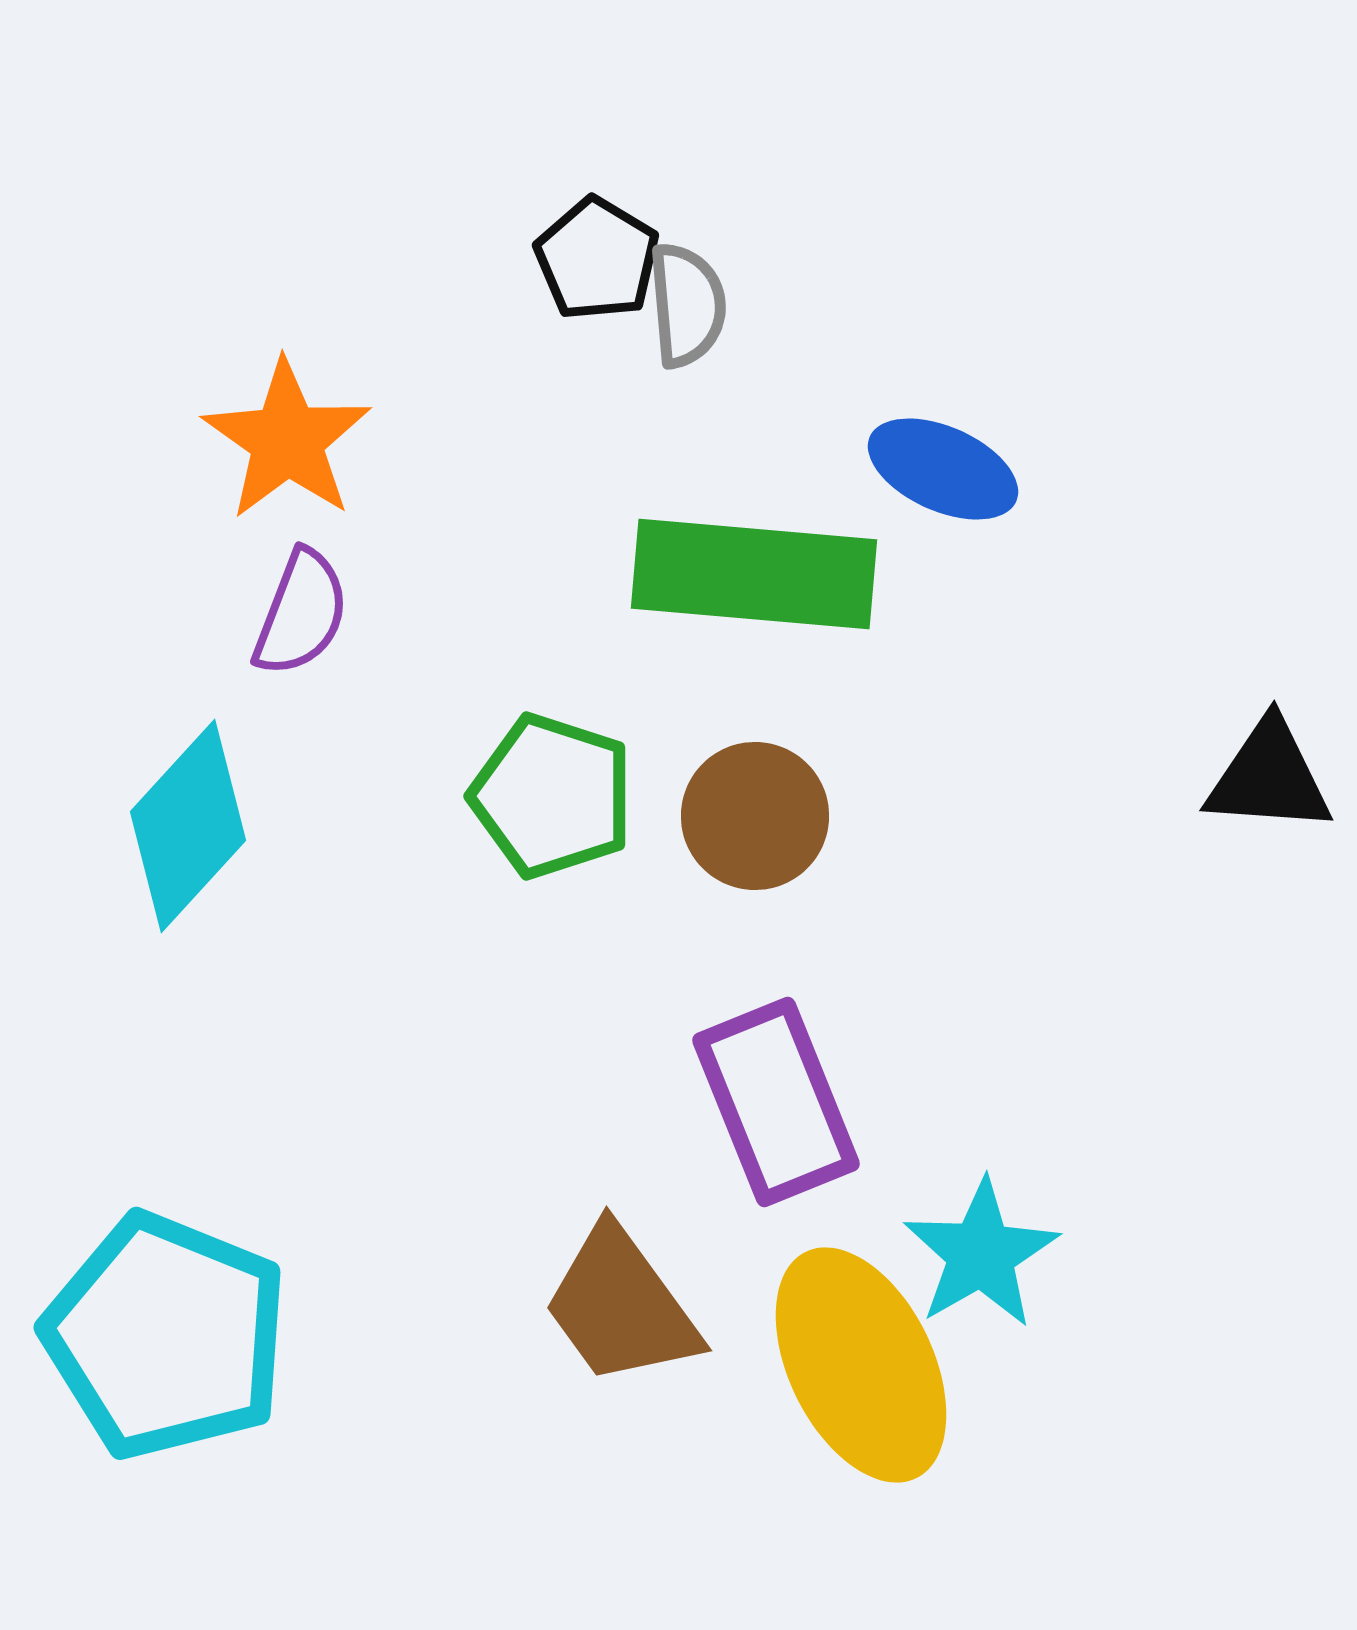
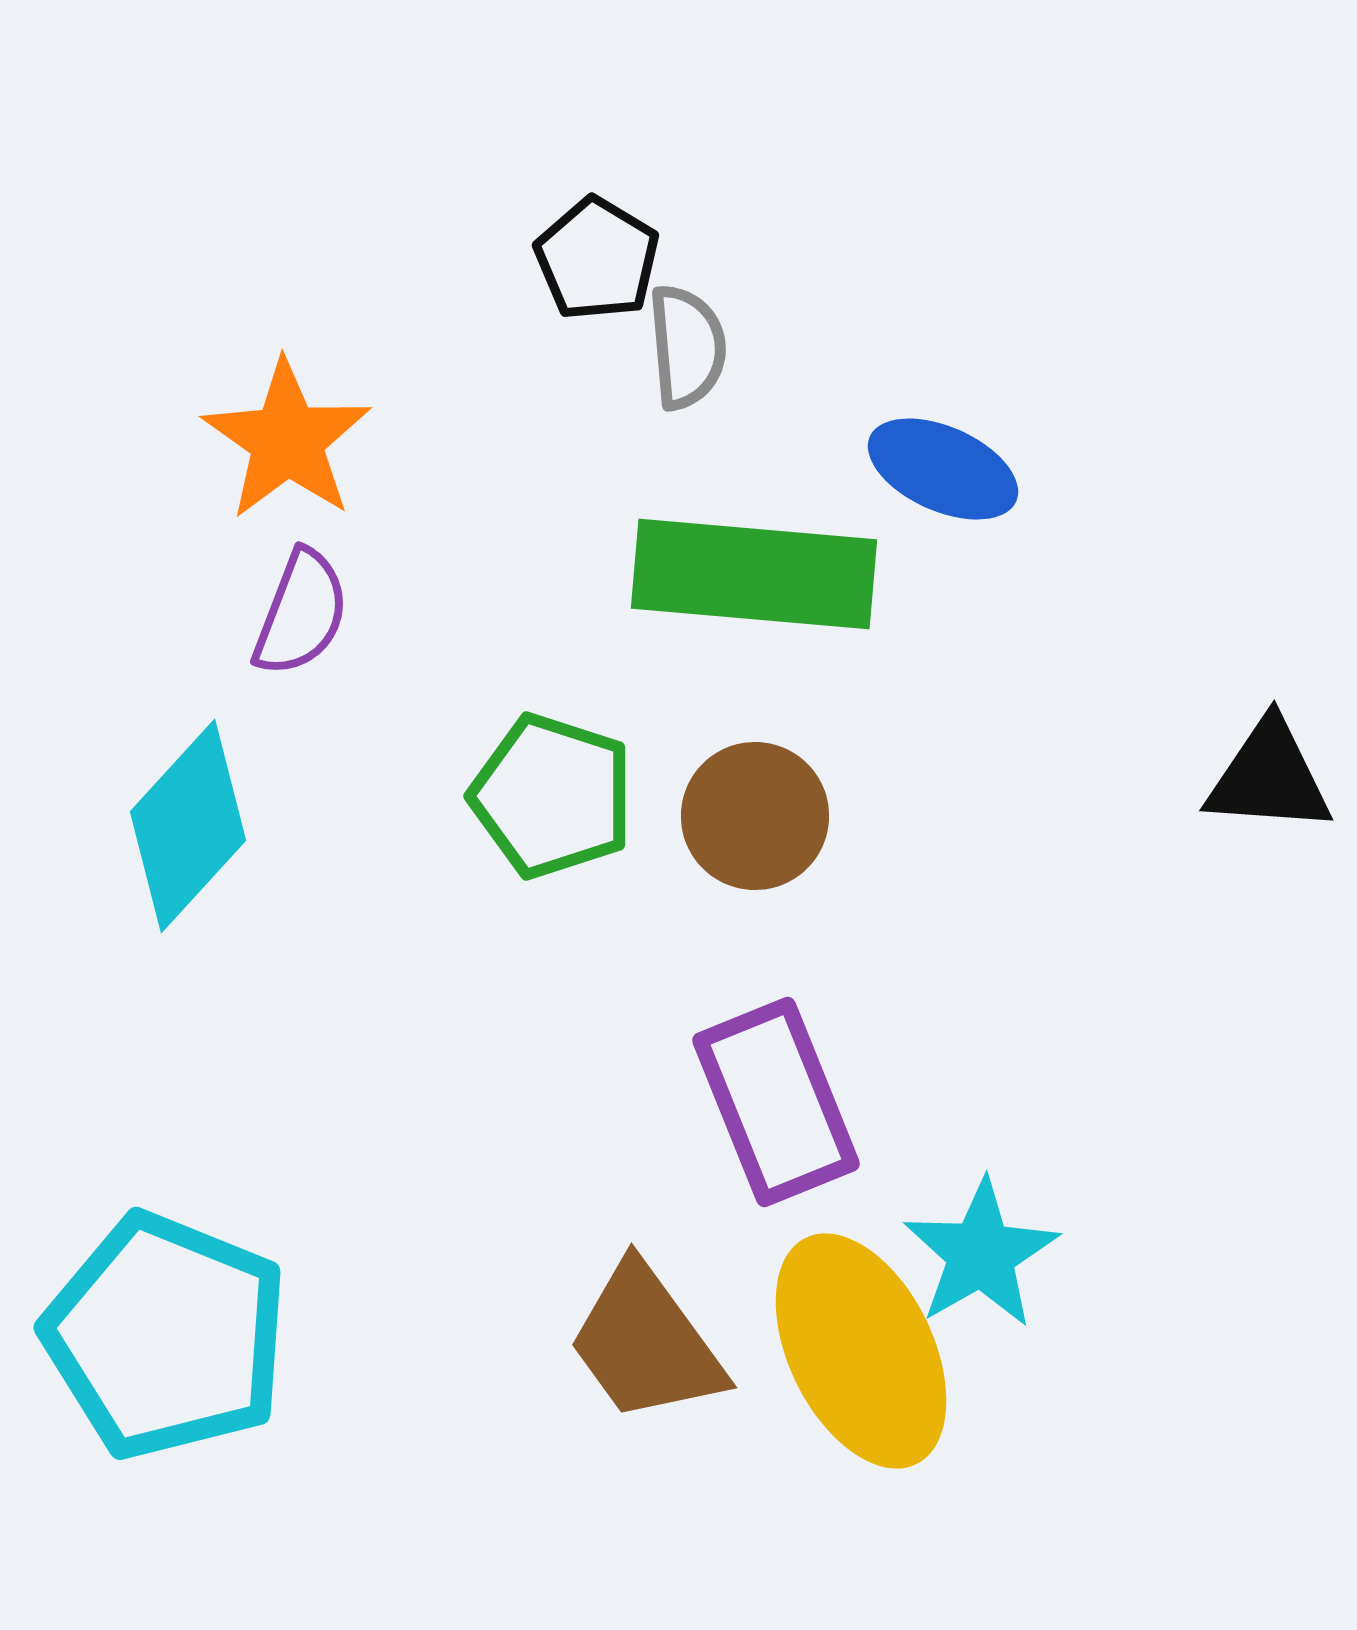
gray semicircle: moved 42 px down
brown trapezoid: moved 25 px right, 37 px down
yellow ellipse: moved 14 px up
